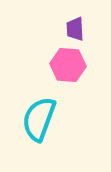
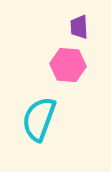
purple trapezoid: moved 4 px right, 2 px up
